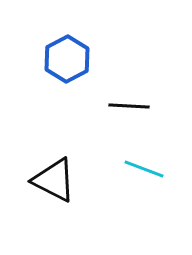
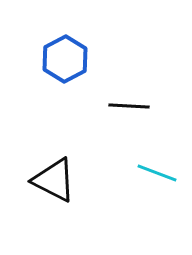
blue hexagon: moved 2 px left
cyan line: moved 13 px right, 4 px down
